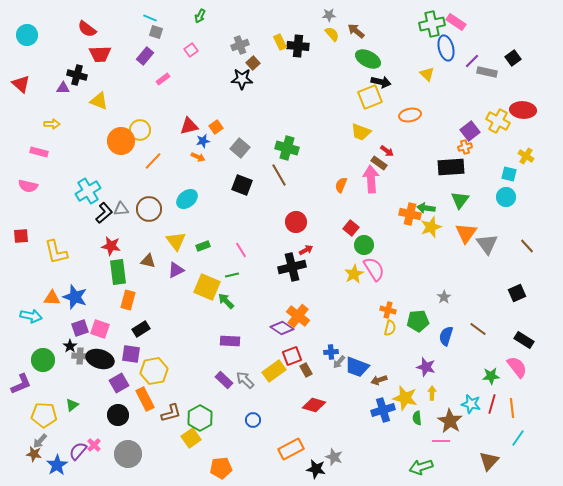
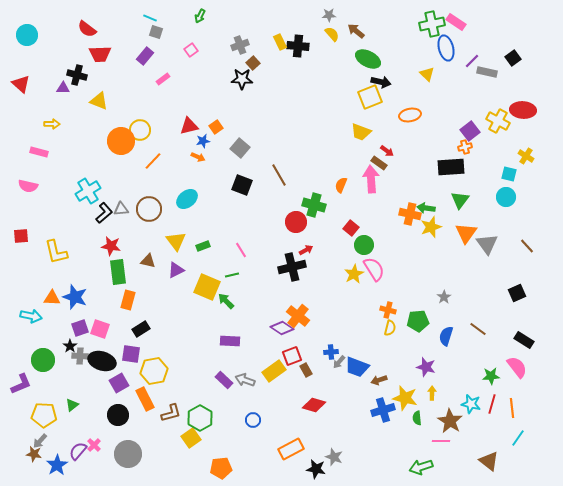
green cross at (287, 148): moved 27 px right, 57 px down
black ellipse at (100, 359): moved 2 px right, 2 px down
gray arrow at (245, 380): rotated 24 degrees counterclockwise
brown triangle at (489, 461): rotated 35 degrees counterclockwise
